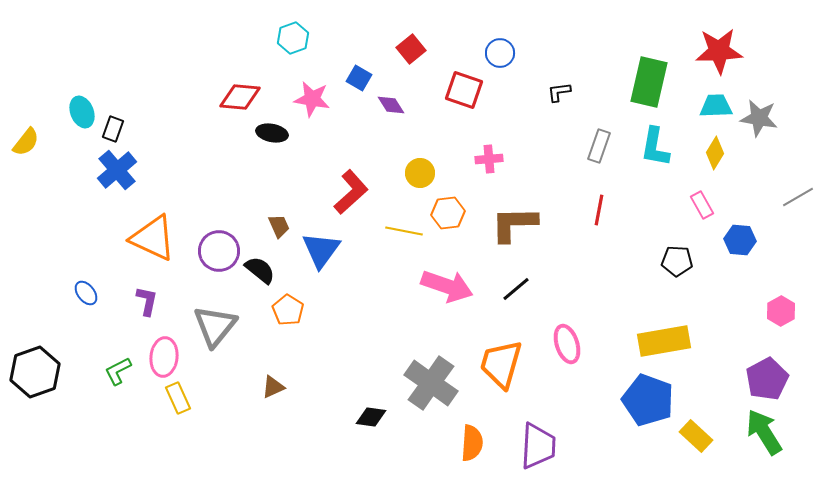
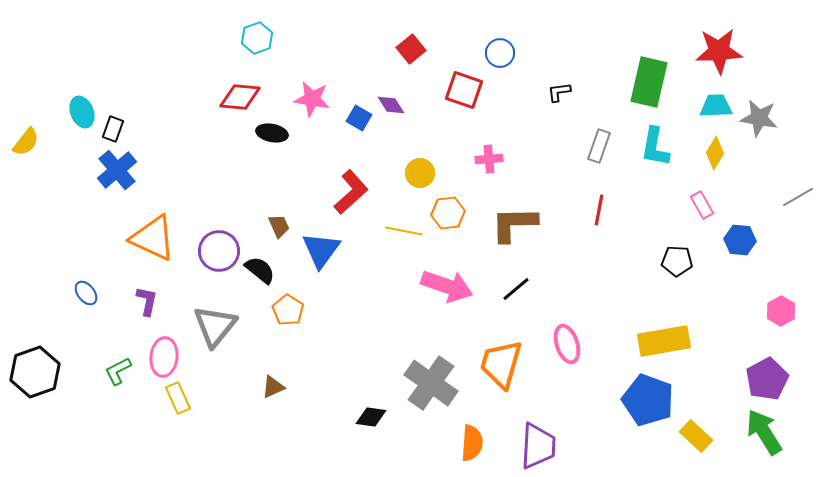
cyan hexagon at (293, 38): moved 36 px left
blue square at (359, 78): moved 40 px down
